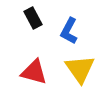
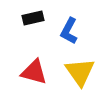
black rectangle: rotated 75 degrees counterclockwise
yellow triangle: moved 3 px down
